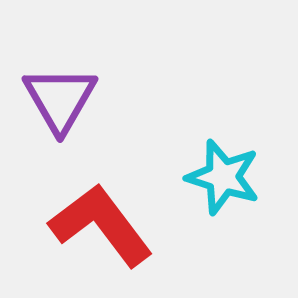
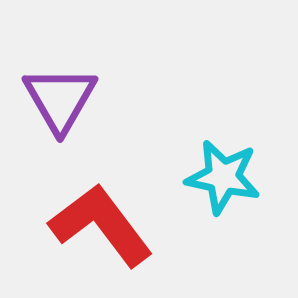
cyan star: rotated 6 degrees counterclockwise
